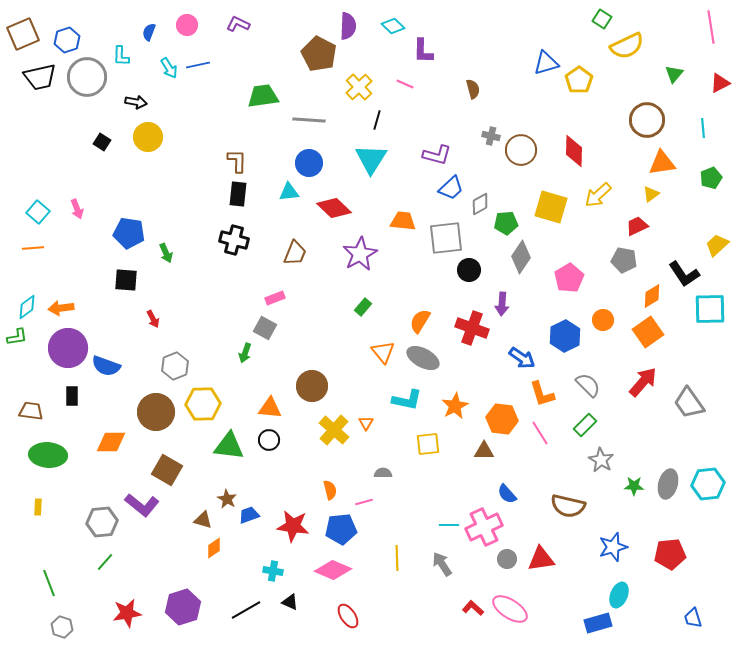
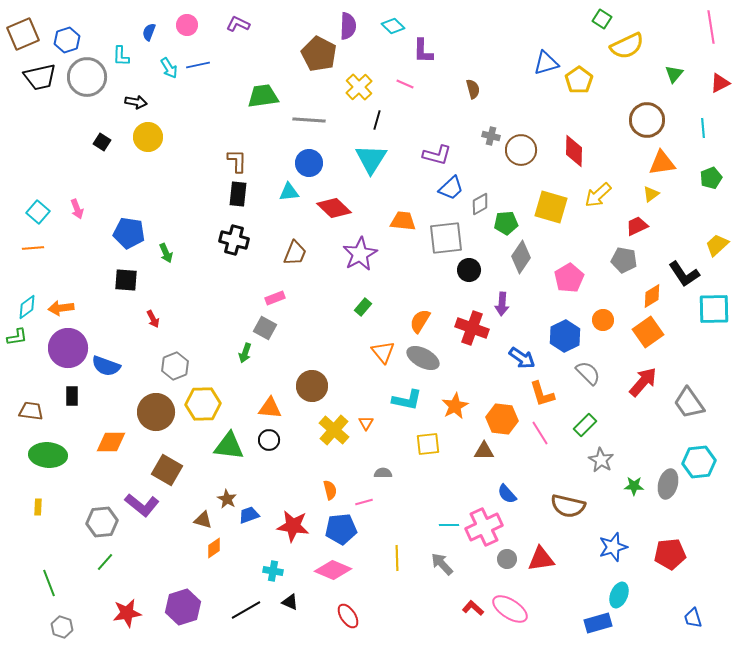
cyan square at (710, 309): moved 4 px right
gray semicircle at (588, 385): moved 12 px up
cyan hexagon at (708, 484): moved 9 px left, 22 px up
gray arrow at (442, 564): rotated 10 degrees counterclockwise
